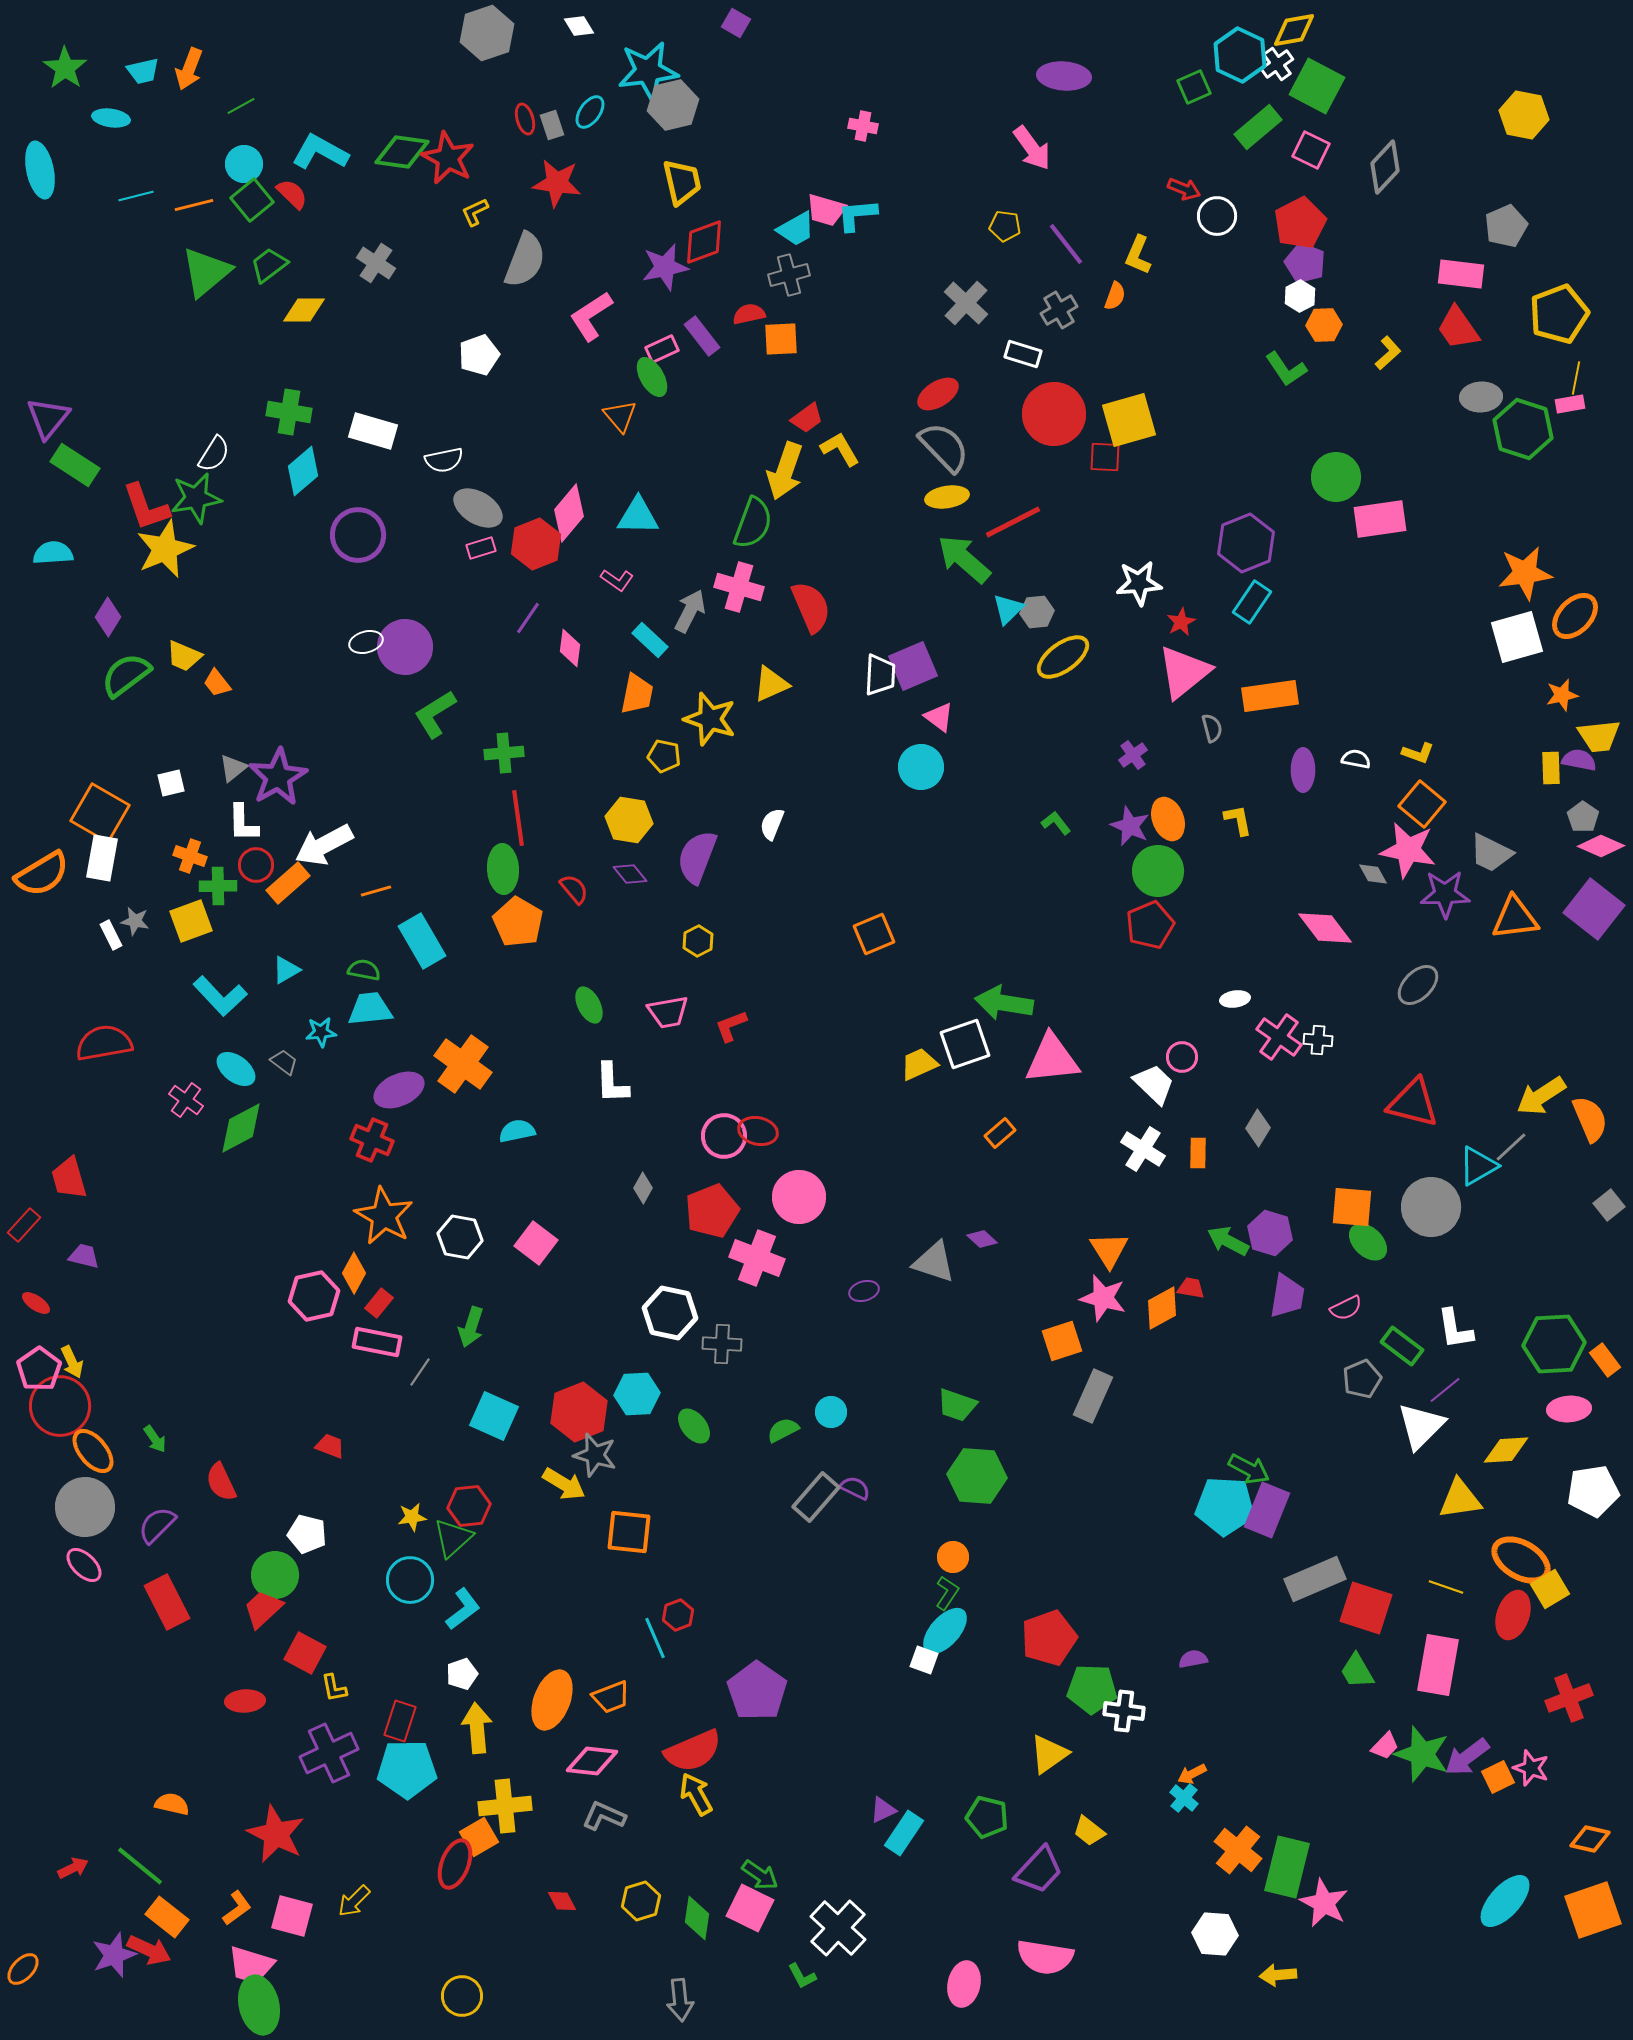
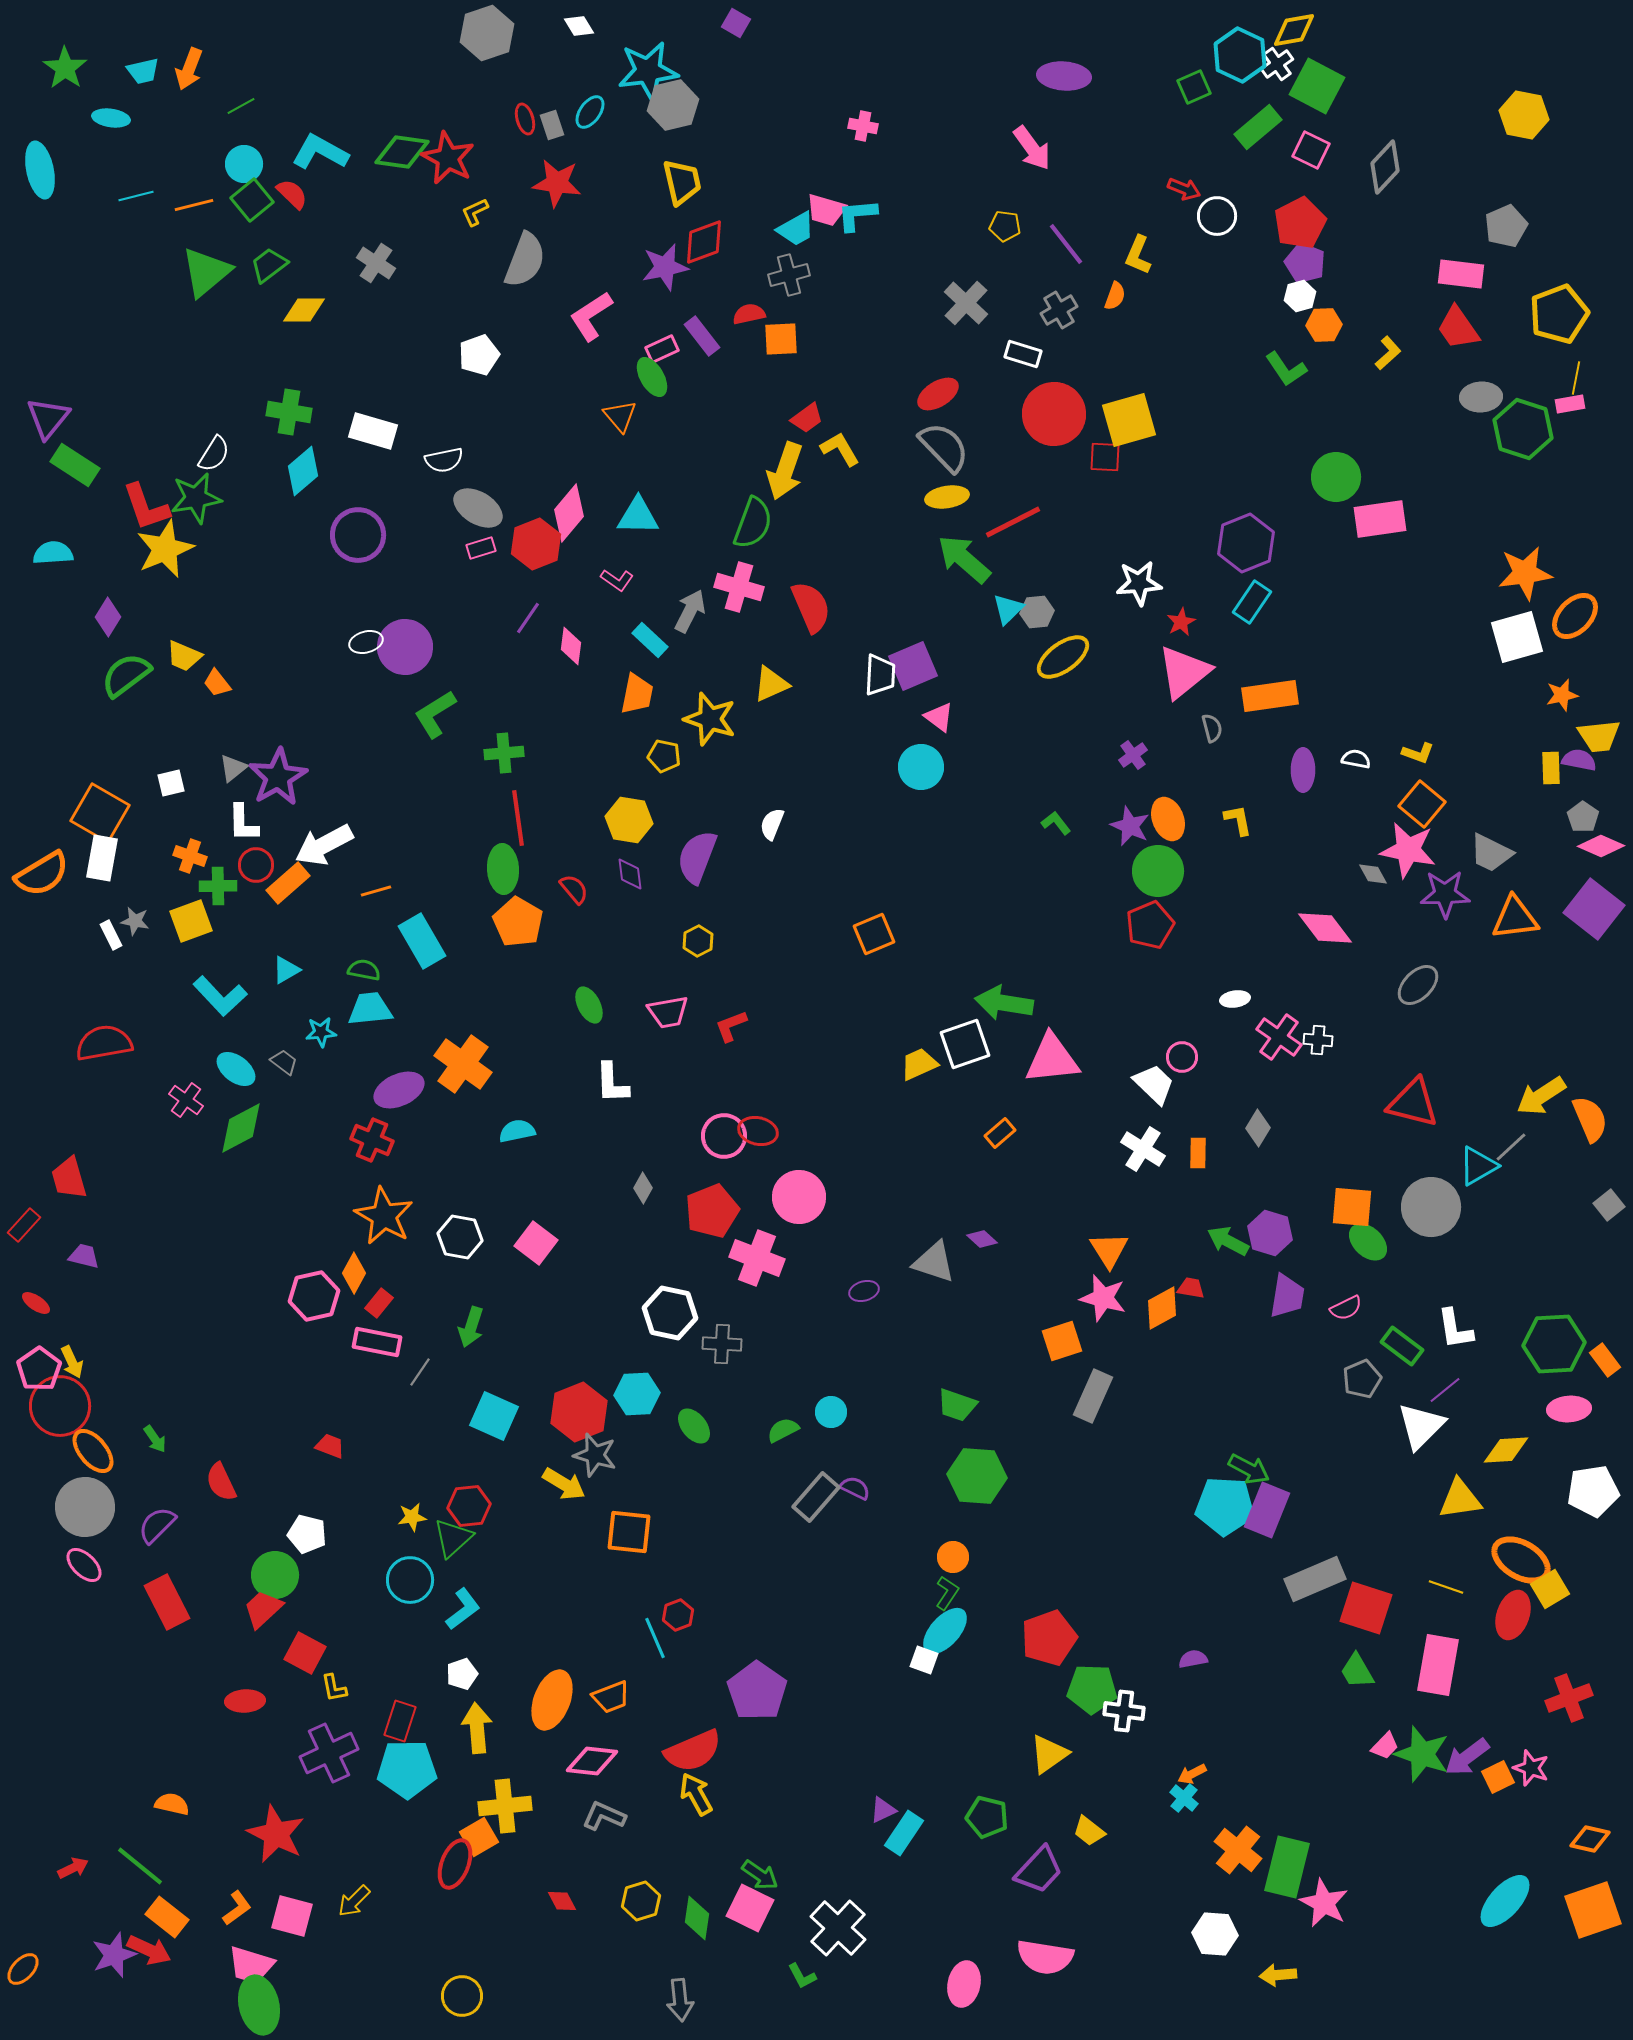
white hexagon at (1300, 296): rotated 12 degrees clockwise
pink diamond at (570, 648): moved 1 px right, 2 px up
purple diamond at (630, 874): rotated 32 degrees clockwise
